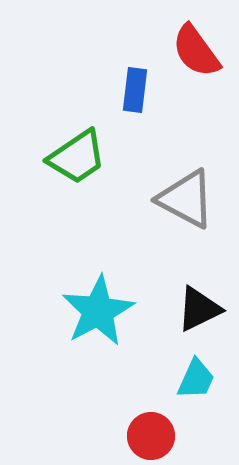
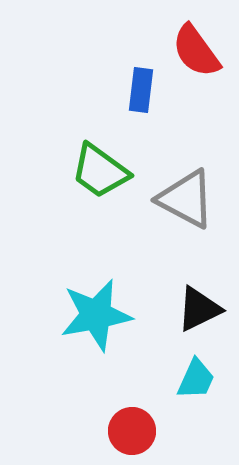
blue rectangle: moved 6 px right
green trapezoid: moved 23 px right, 14 px down; rotated 70 degrees clockwise
cyan star: moved 2 px left, 4 px down; rotated 18 degrees clockwise
red circle: moved 19 px left, 5 px up
